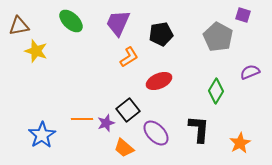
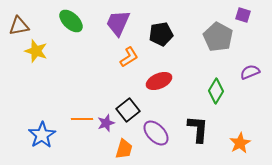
black L-shape: moved 1 px left
orange trapezoid: moved 1 px down; rotated 115 degrees counterclockwise
